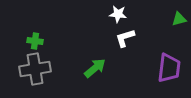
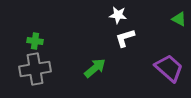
white star: moved 1 px down
green triangle: rotated 42 degrees clockwise
purple trapezoid: rotated 56 degrees counterclockwise
